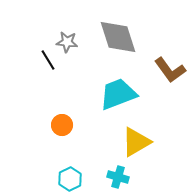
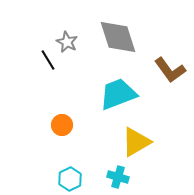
gray star: rotated 20 degrees clockwise
